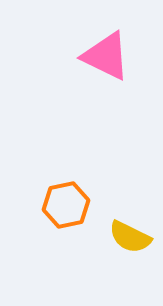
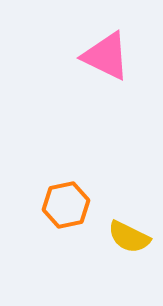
yellow semicircle: moved 1 px left
